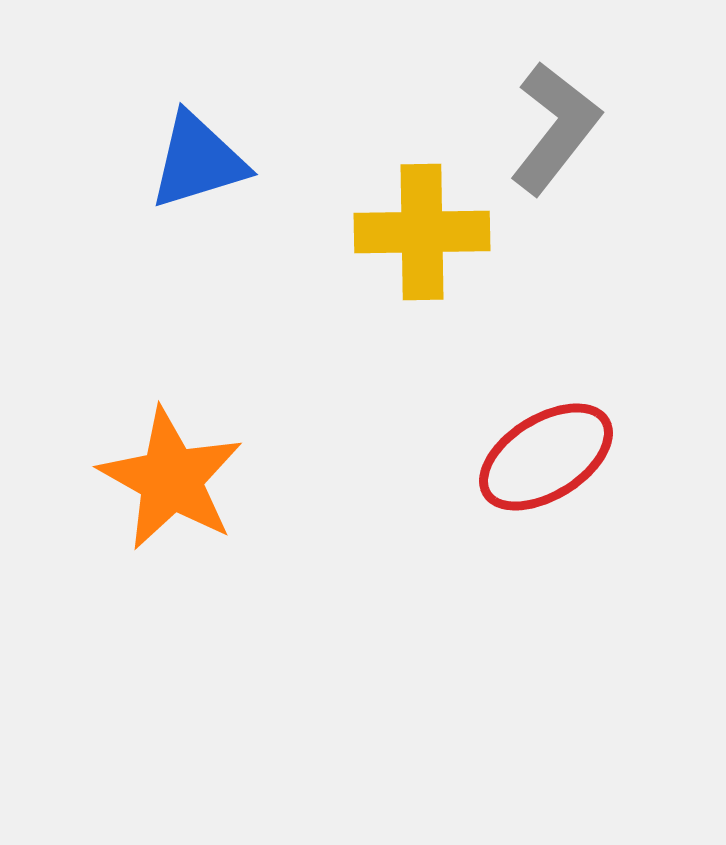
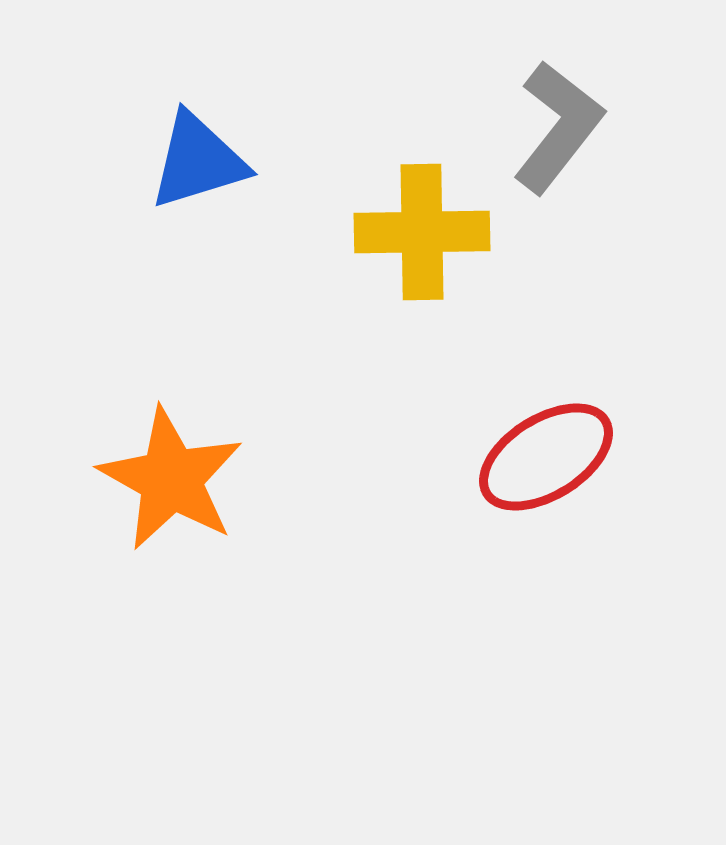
gray L-shape: moved 3 px right, 1 px up
